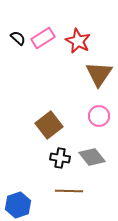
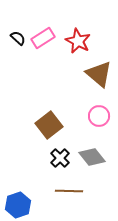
brown triangle: rotated 24 degrees counterclockwise
black cross: rotated 36 degrees clockwise
